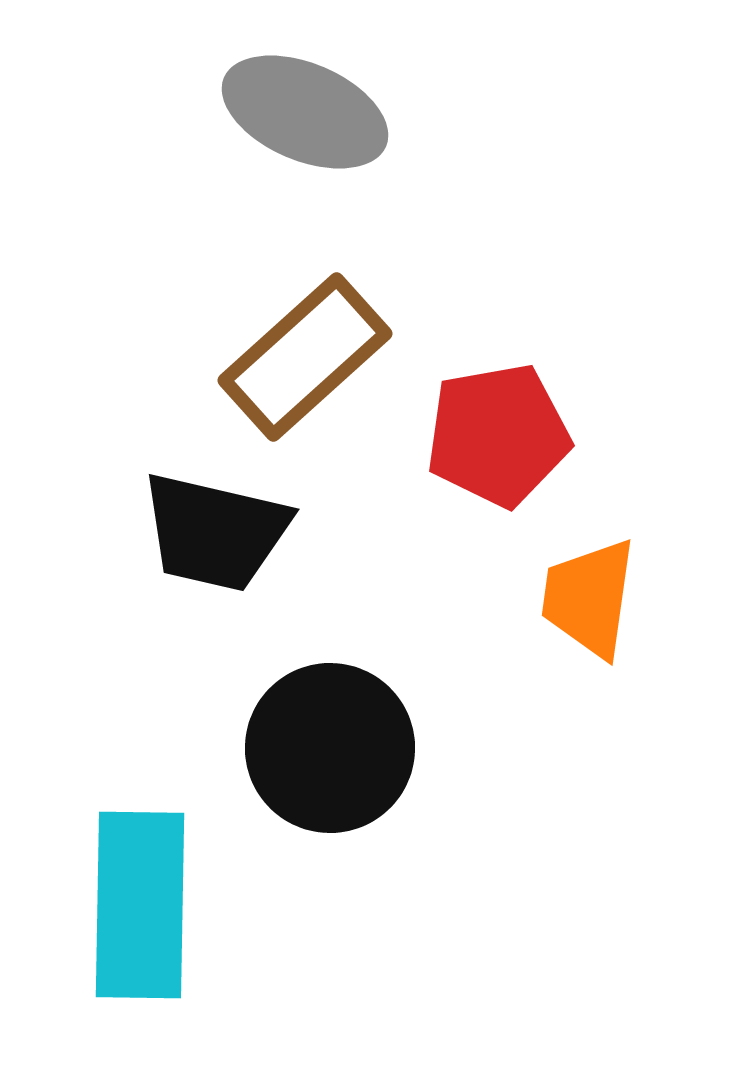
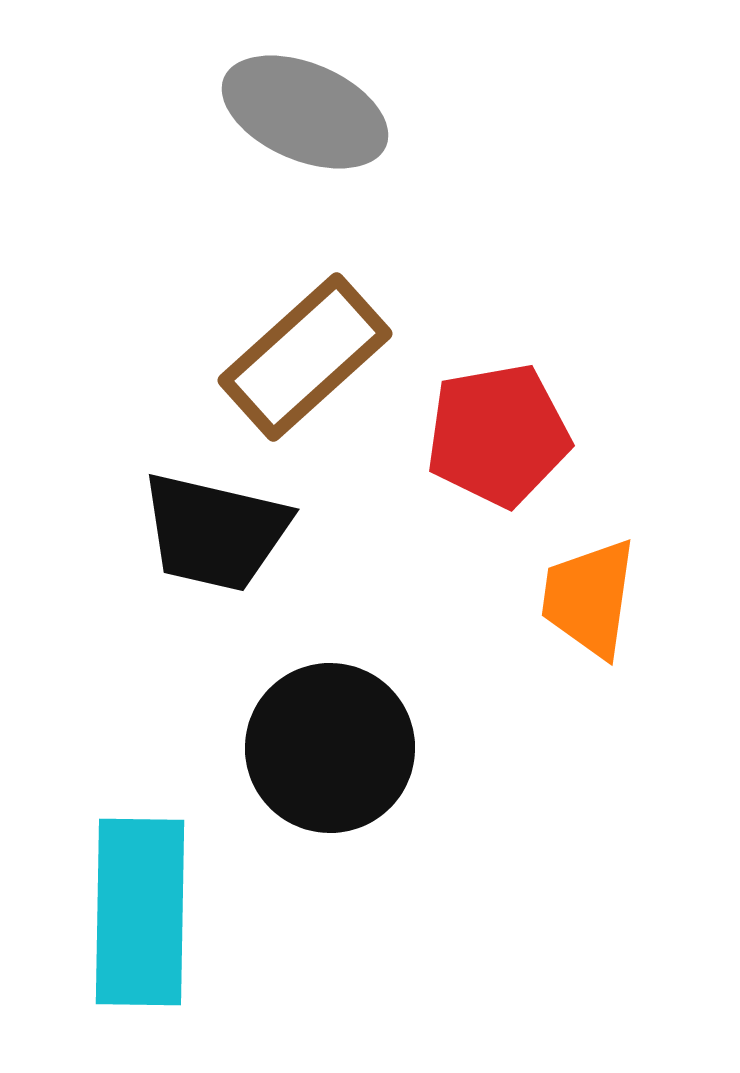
cyan rectangle: moved 7 px down
